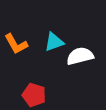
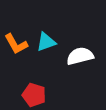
cyan triangle: moved 8 px left
